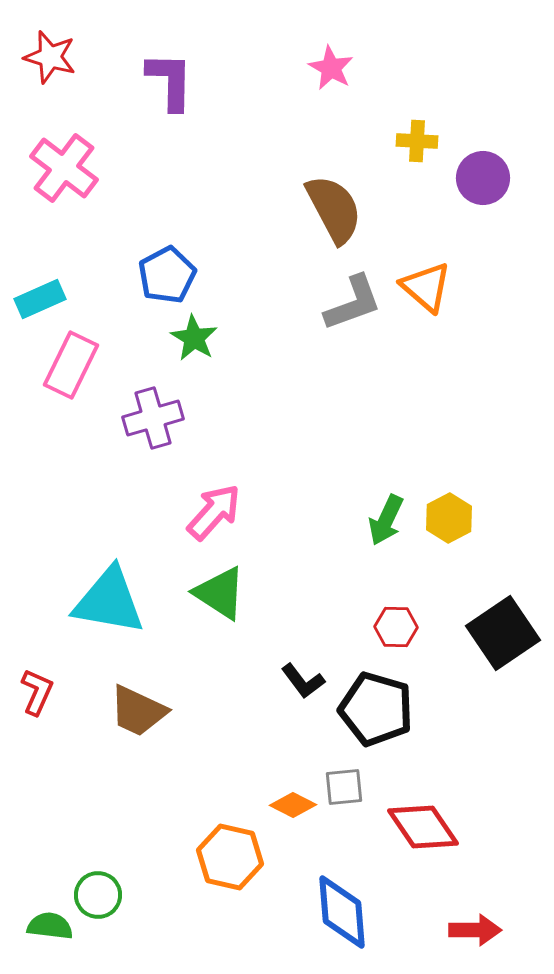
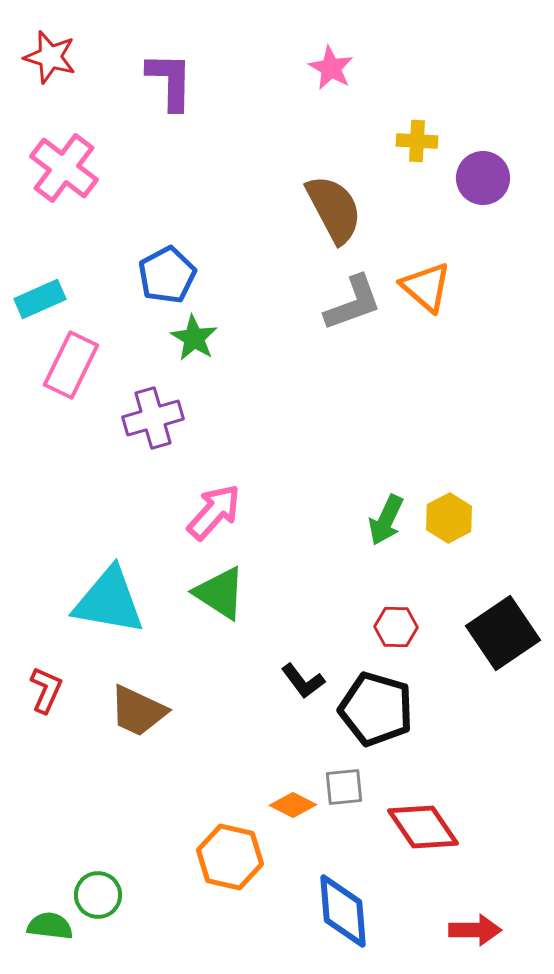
red L-shape: moved 9 px right, 2 px up
blue diamond: moved 1 px right, 1 px up
